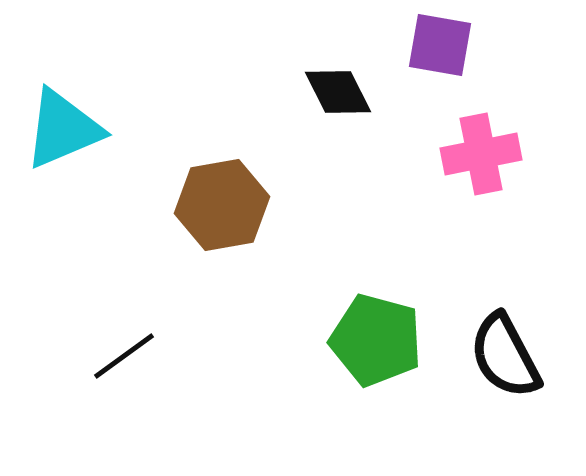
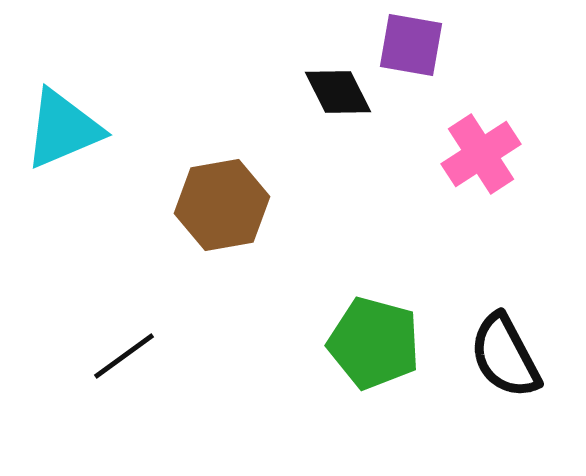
purple square: moved 29 px left
pink cross: rotated 22 degrees counterclockwise
green pentagon: moved 2 px left, 3 px down
